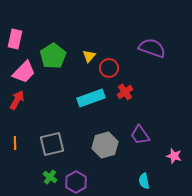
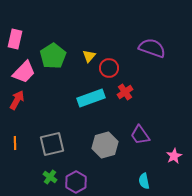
pink star: rotated 28 degrees clockwise
